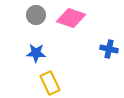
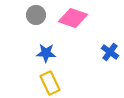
pink diamond: moved 2 px right
blue cross: moved 1 px right, 3 px down; rotated 24 degrees clockwise
blue star: moved 10 px right
